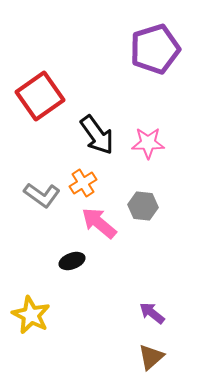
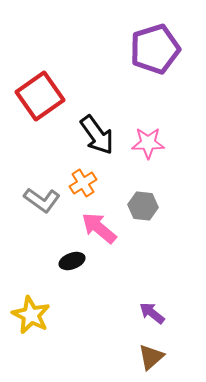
gray L-shape: moved 5 px down
pink arrow: moved 5 px down
